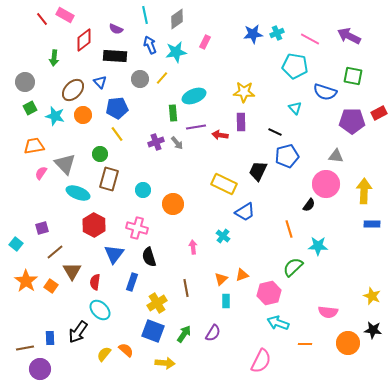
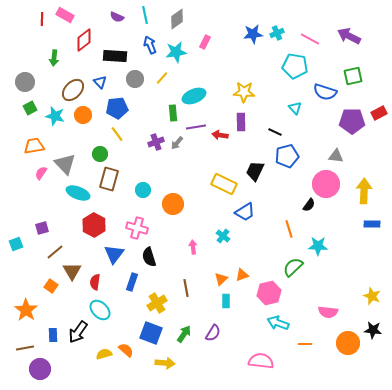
red line at (42, 19): rotated 40 degrees clockwise
purple semicircle at (116, 29): moved 1 px right, 12 px up
green square at (353, 76): rotated 24 degrees counterclockwise
gray circle at (140, 79): moved 5 px left
gray arrow at (177, 143): rotated 80 degrees clockwise
black trapezoid at (258, 171): moved 3 px left
cyan square at (16, 244): rotated 32 degrees clockwise
orange star at (26, 281): moved 29 px down
blue square at (153, 331): moved 2 px left, 2 px down
blue rectangle at (50, 338): moved 3 px right, 3 px up
yellow semicircle at (104, 354): rotated 35 degrees clockwise
pink semicircle at (261, 361): rotated 110 degrees counterclockwise
